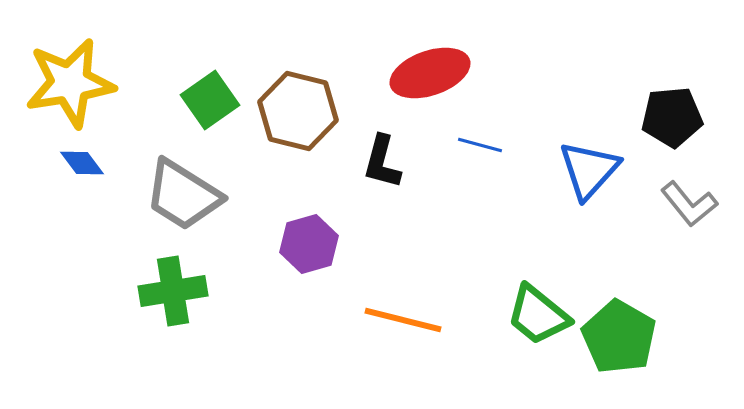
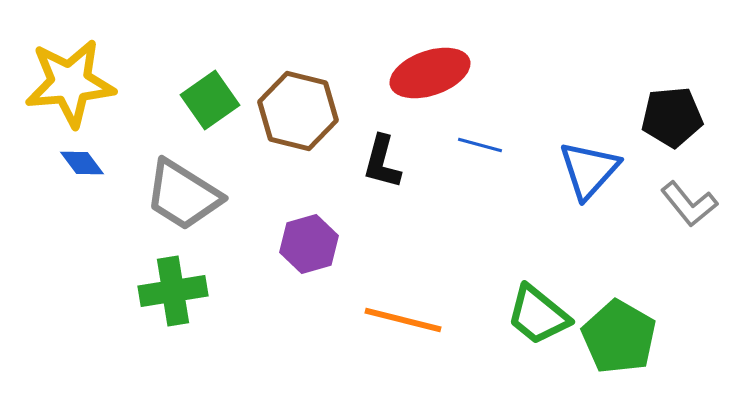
yellow star: rotated 4 degrees clockwise
